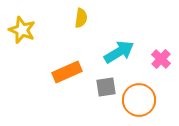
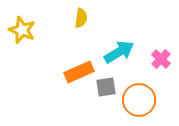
orange rectangle: moved 12 px right
